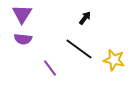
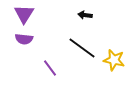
purple triangle: moved 2 px right
black arrow: moved 3 px up; rotated 120 degrees counterclockwise
purple semicircle: moved 1 px right
black line: moved 3 px right, 1 px up
